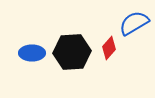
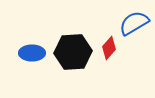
black hexagon: moved 1 px right
